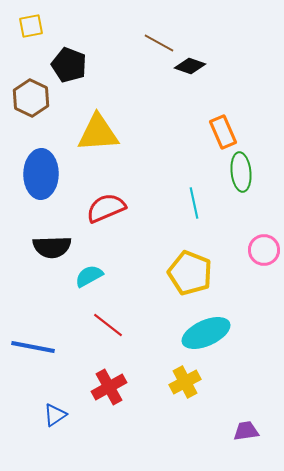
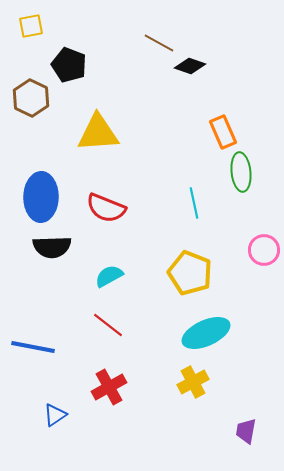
blue ellipse: moved 23 px down
red semicircle: rotated 135 degrees counterclockwise
cyan semicircle: moved 20 px right
yellow cross: moved 8 px right
purple trapezoid: rotated 72 degrees counterclockwise
